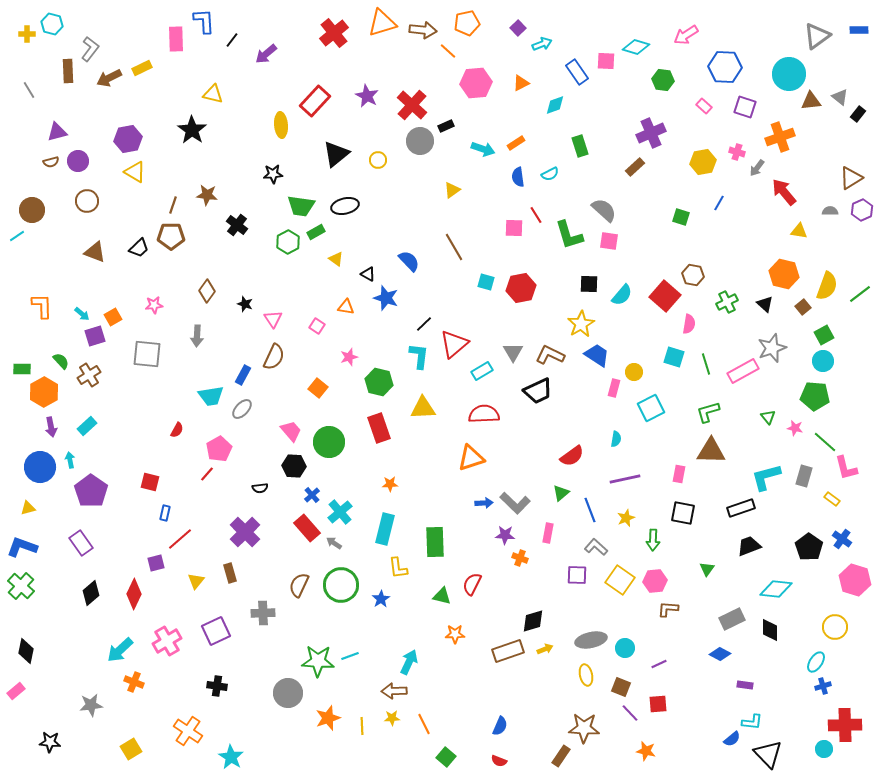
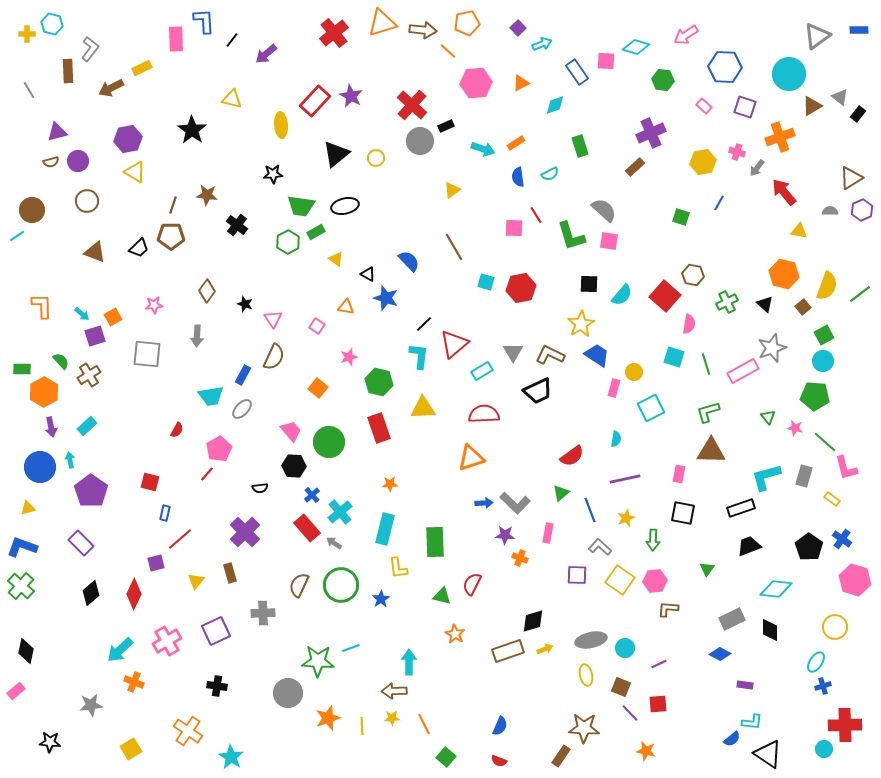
brown arrow at (109, 78): moved 2 px right, 10 px down
yellow triangle at (213, 94): moved 19 px right, 5 px down
purple star at (367, 96): moved 16 px left
brown triangle at (811, 101): moved 1 px right, 5 px down; rotated 25 degrees counterclockwise
yellow circle at (378, 160): moved 2 px left, 2 px up
green L-shape at (569, 235): moved 2 px right, 1 px down
purple rectangle at (81, 543): rotated 10 degrees counterclockwise
gray L-shape at (596, 547): moved 4 px right
orange star at (455, 634): rotated 30 degrees clockwise
cyan line at (350, 656): moved 1 px right, 8 px up
cyan arrow at (409, 662): rotated 25 degrees counterclockwise
black triangle at (768, 754): rotated 12 degrees counterclockwise
